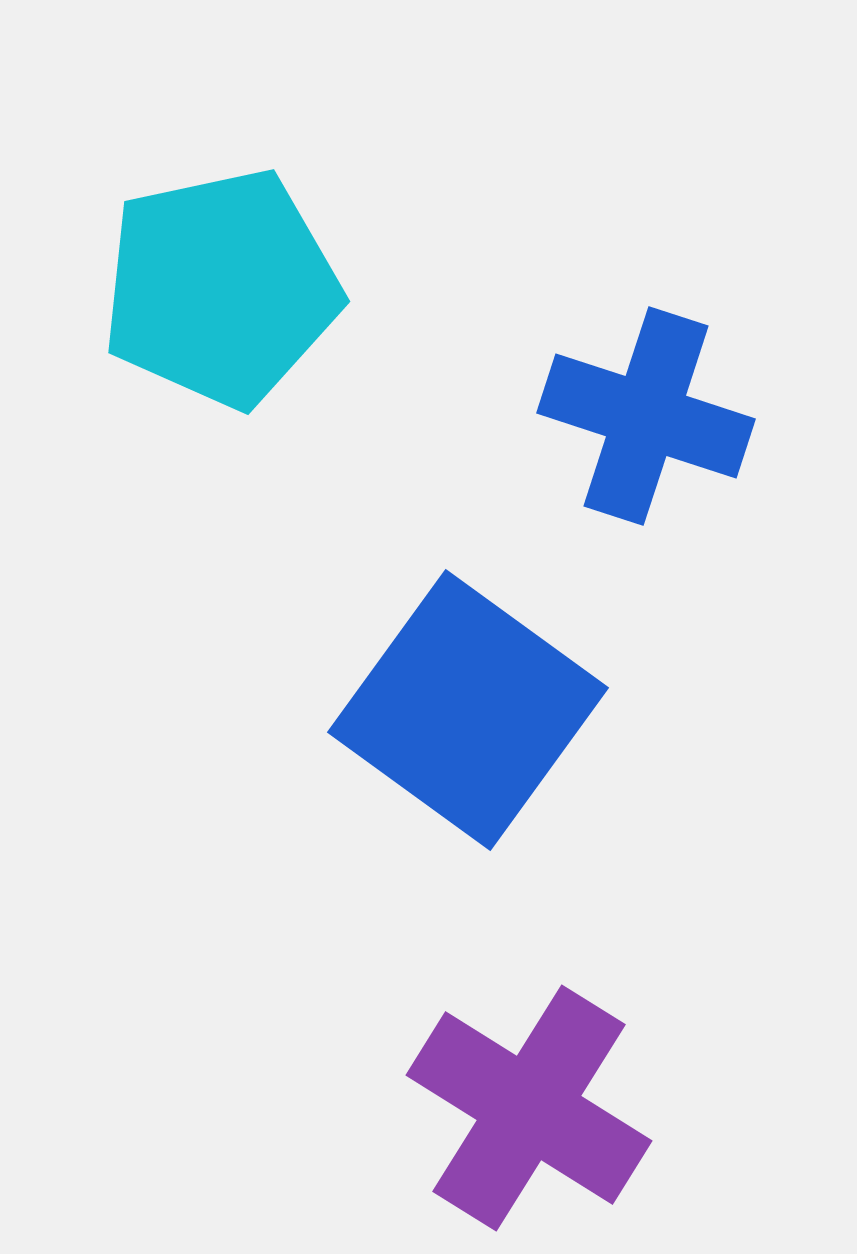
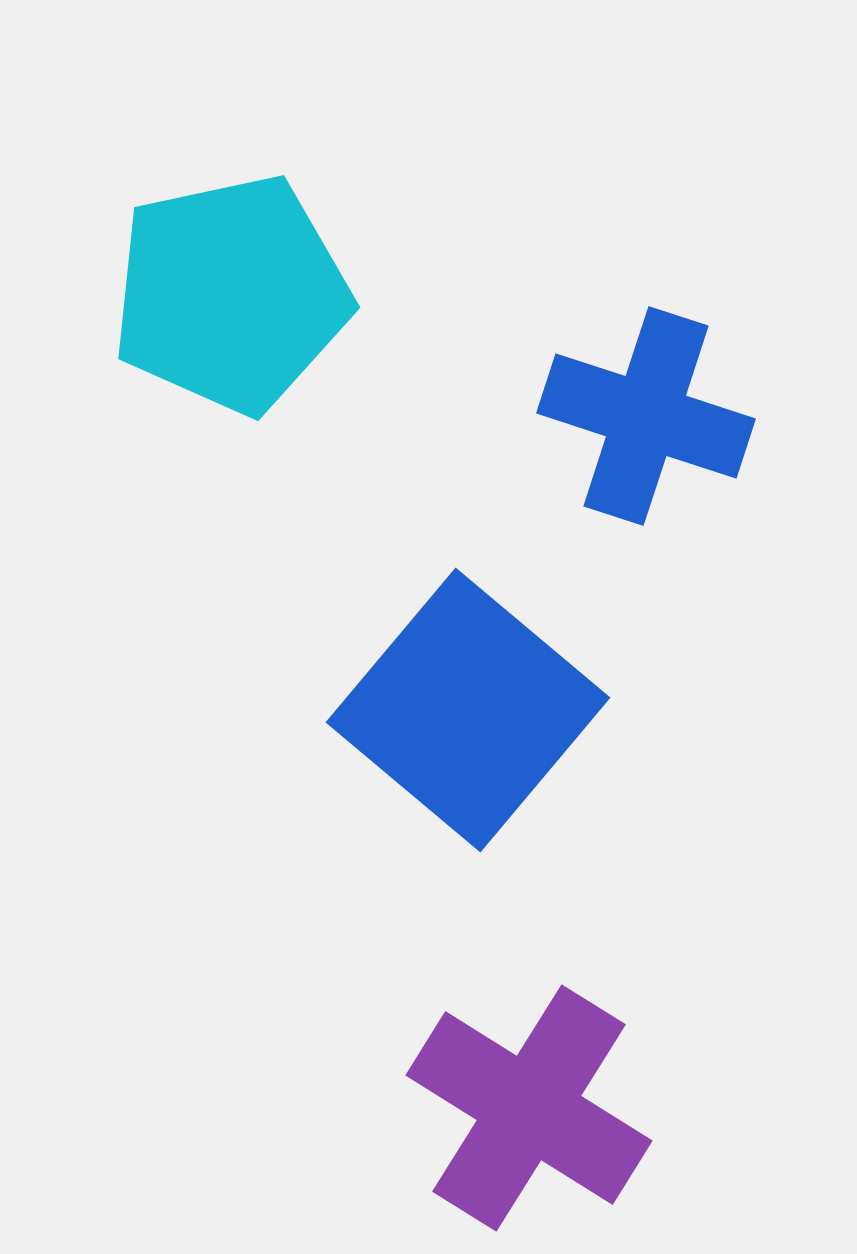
cyan pentagon: moved 10 px right, 6 px down
blue square: rotated 4 degrees clockwise
